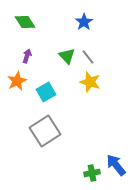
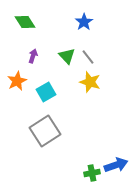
purple arrow: moved 6 px right
blue arrow: rotated 110 degrees clockwise
